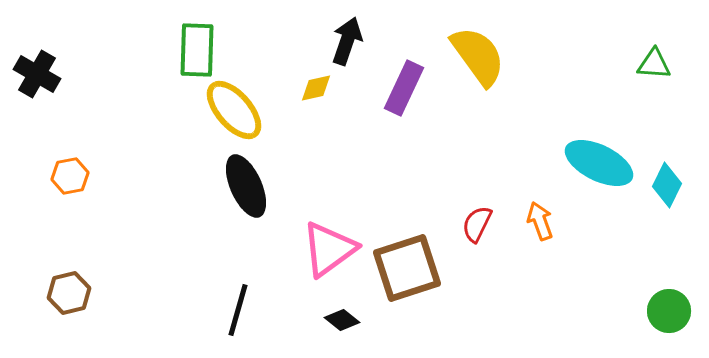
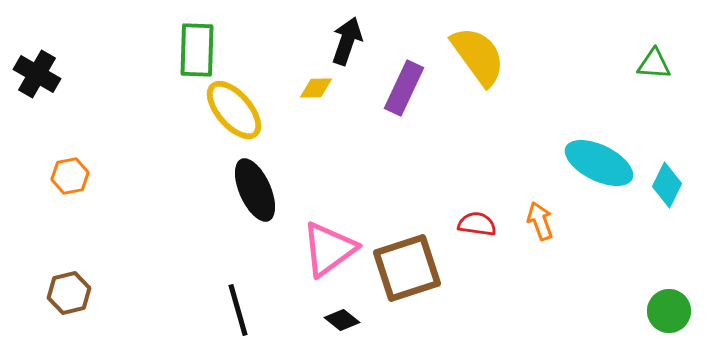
yellow diamond: rotated 12 degrees clockwise
black ellipse: moved 9 px right, 4 px down
red semicircle: rotated 72 degrees clockwise
black line: rotated 32 degrees counterclockwise
